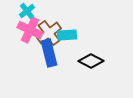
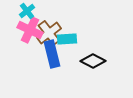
cyan rectangle: moved 4 px down
blue rectangle: moved 3 px right, 1 px down
black diamond: moved 2 px right
